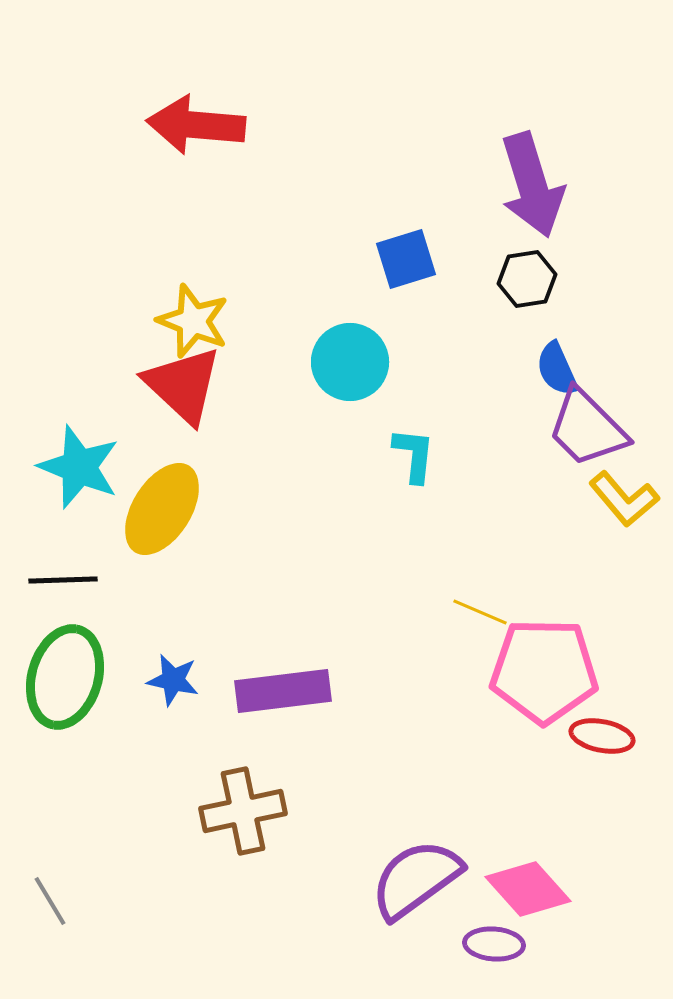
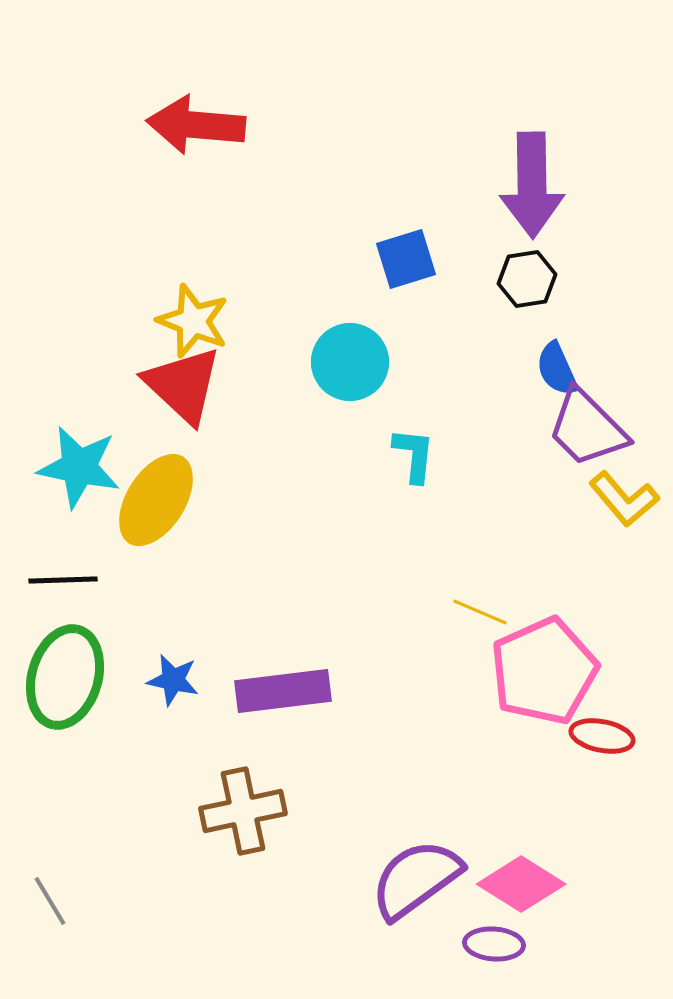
purple arrow: rotated 16 degrees clockwise
cyan star: rotated 10 degrees counterclockwise
yellow ellipse: moved 6 px left, 9 px up
pink pentagon: rotated 25 degrees counterclockwise
pink diamond: moved 7 px left, 5 px up; rotated 16 degrees counterclockwise
